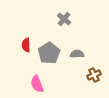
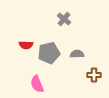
red semicircle: rotated 88 degrees counterclockwise
gray pentagon: rotated 20 degrees clockwise
brown cross: rotated 24 degrees clockwise
